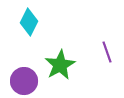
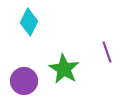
green star: moved 4 px right, 4 px down; rotated 12 degrees counterclockwise
